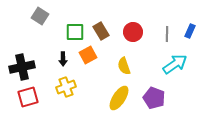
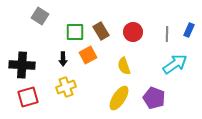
blue rectangle: moved 1 px left, 1 px up
black cross: moved 2 px up; rotated 15 degrees clockwise
